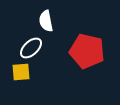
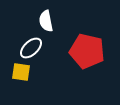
yellow square: rotated 12 degrees clockwise
